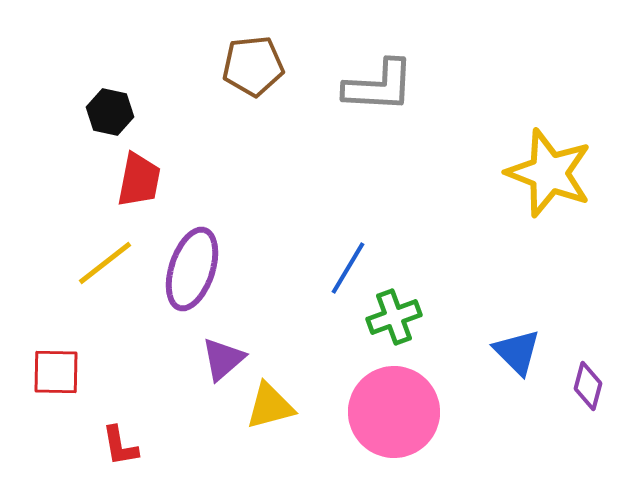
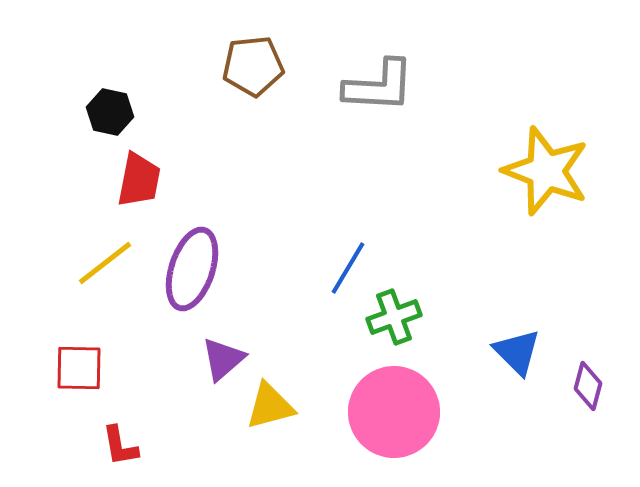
yellow star: moved 3 px left, 2 px up
red square: moved 23 px right, 4 px up
